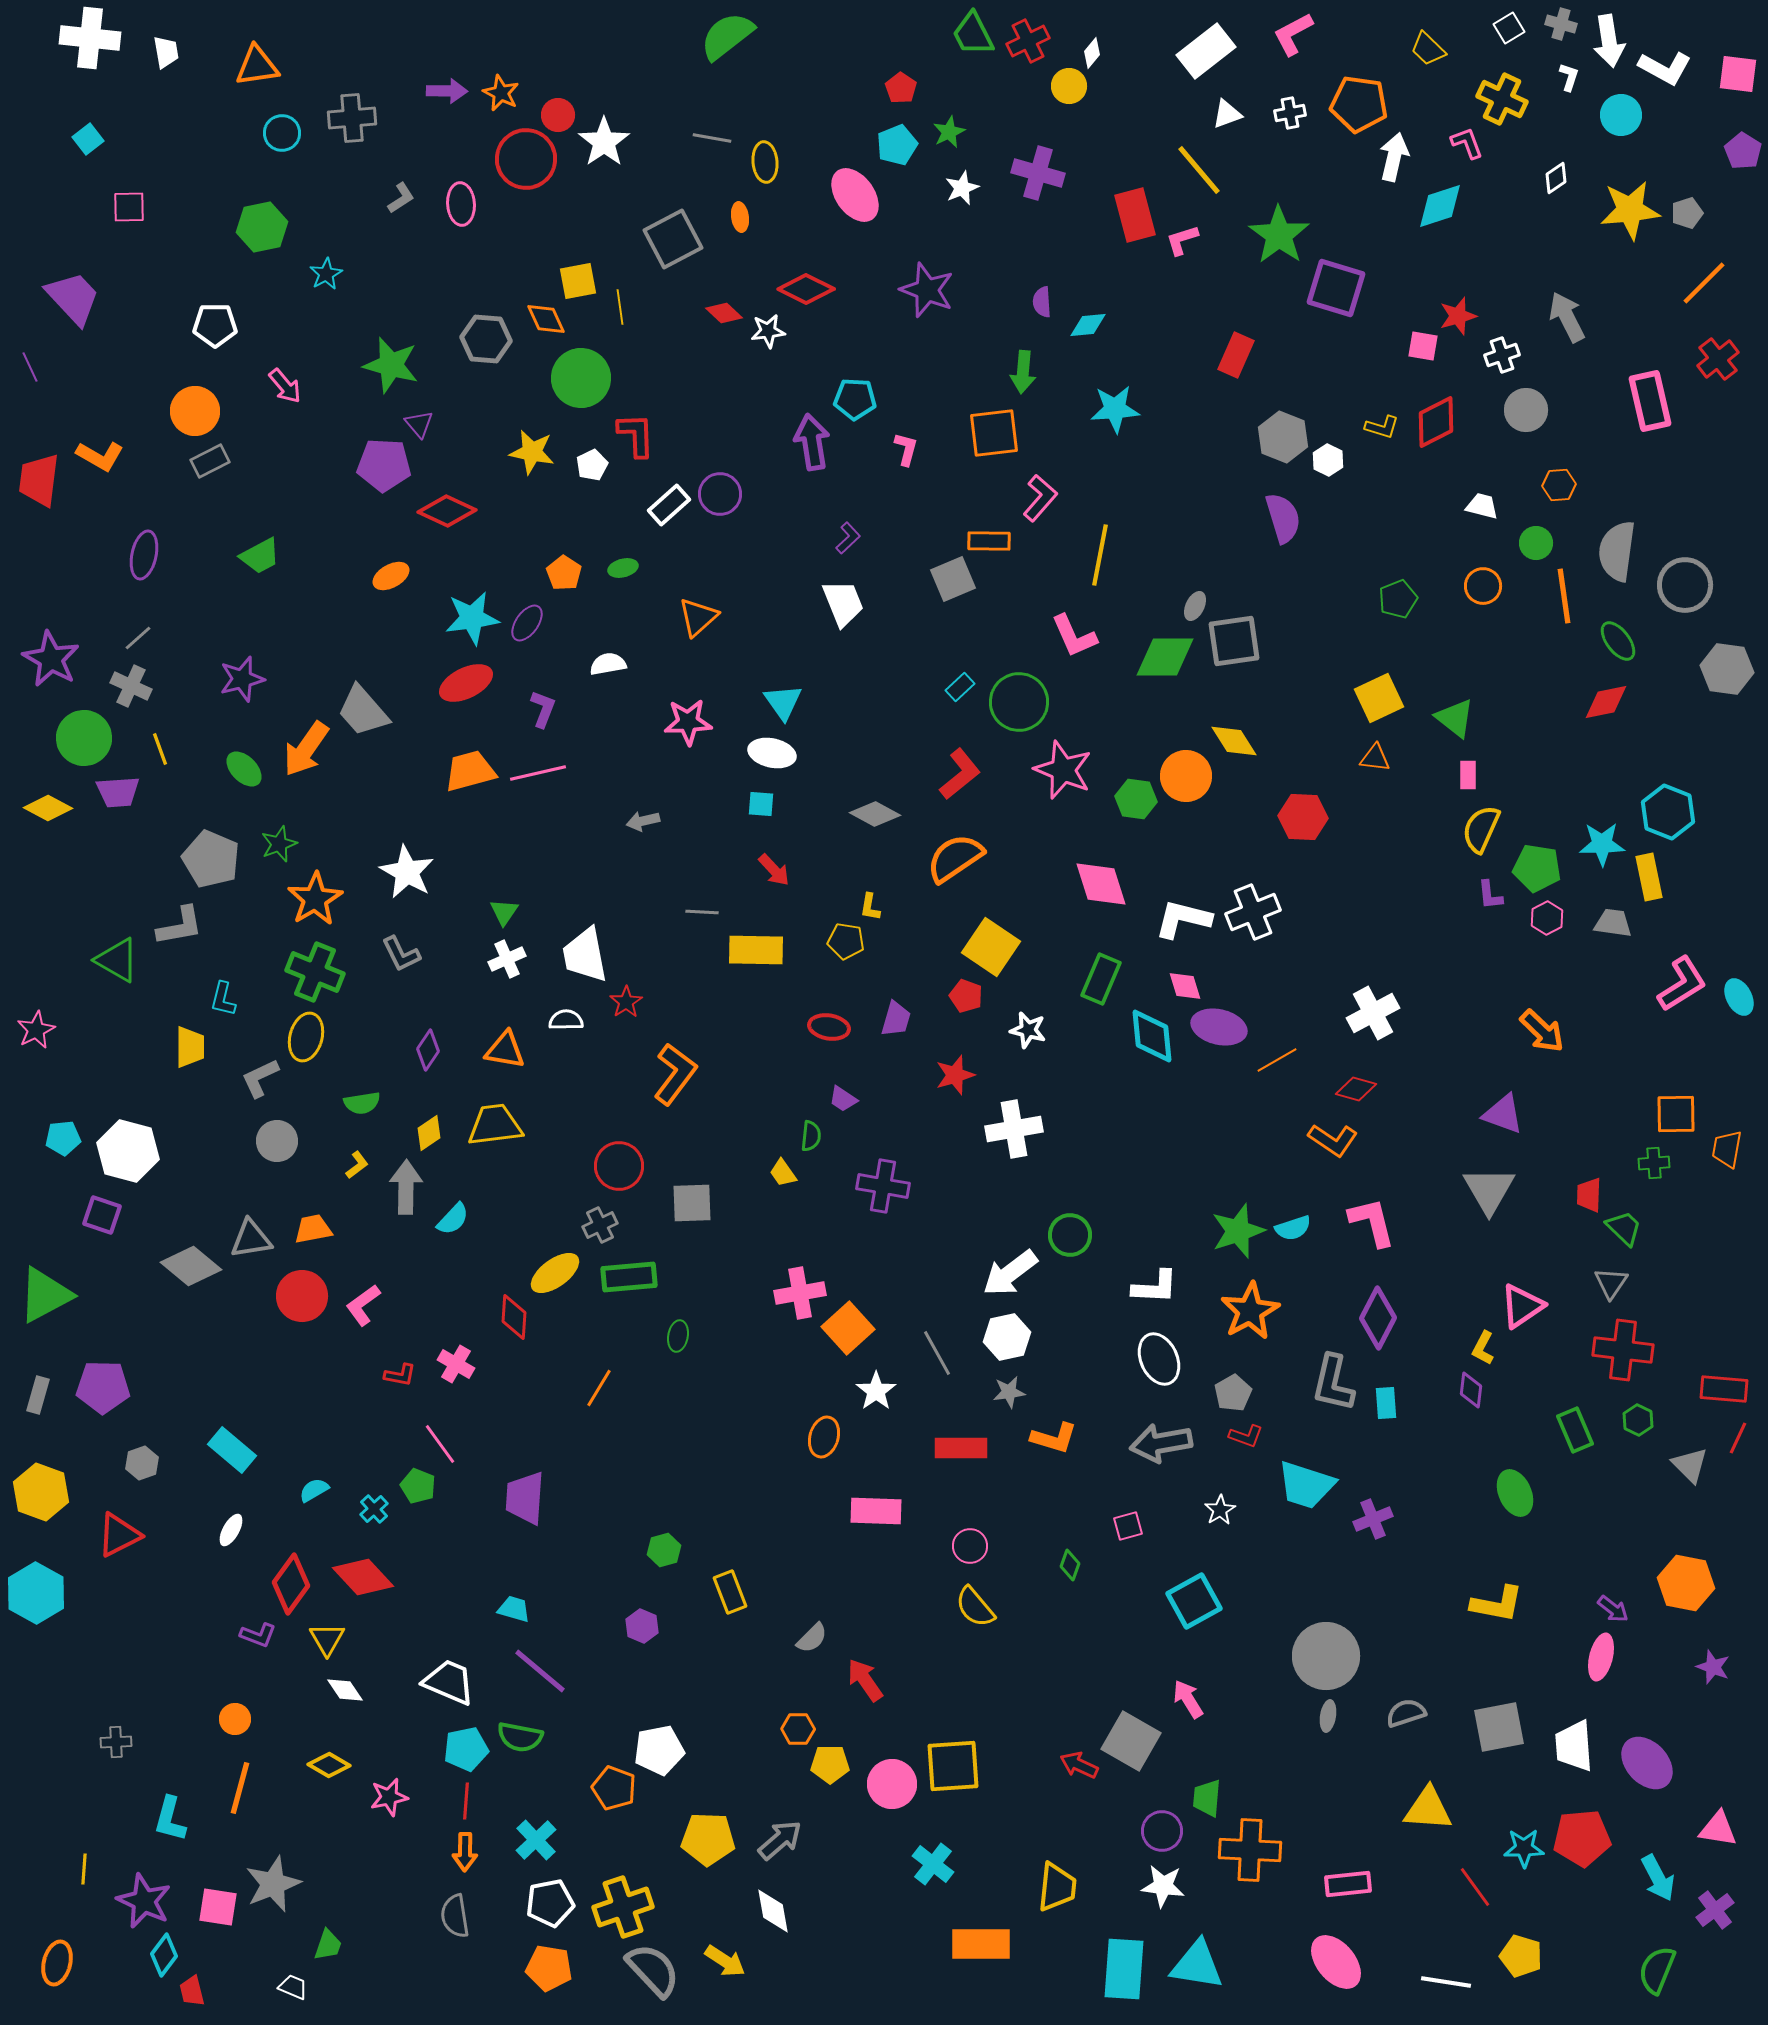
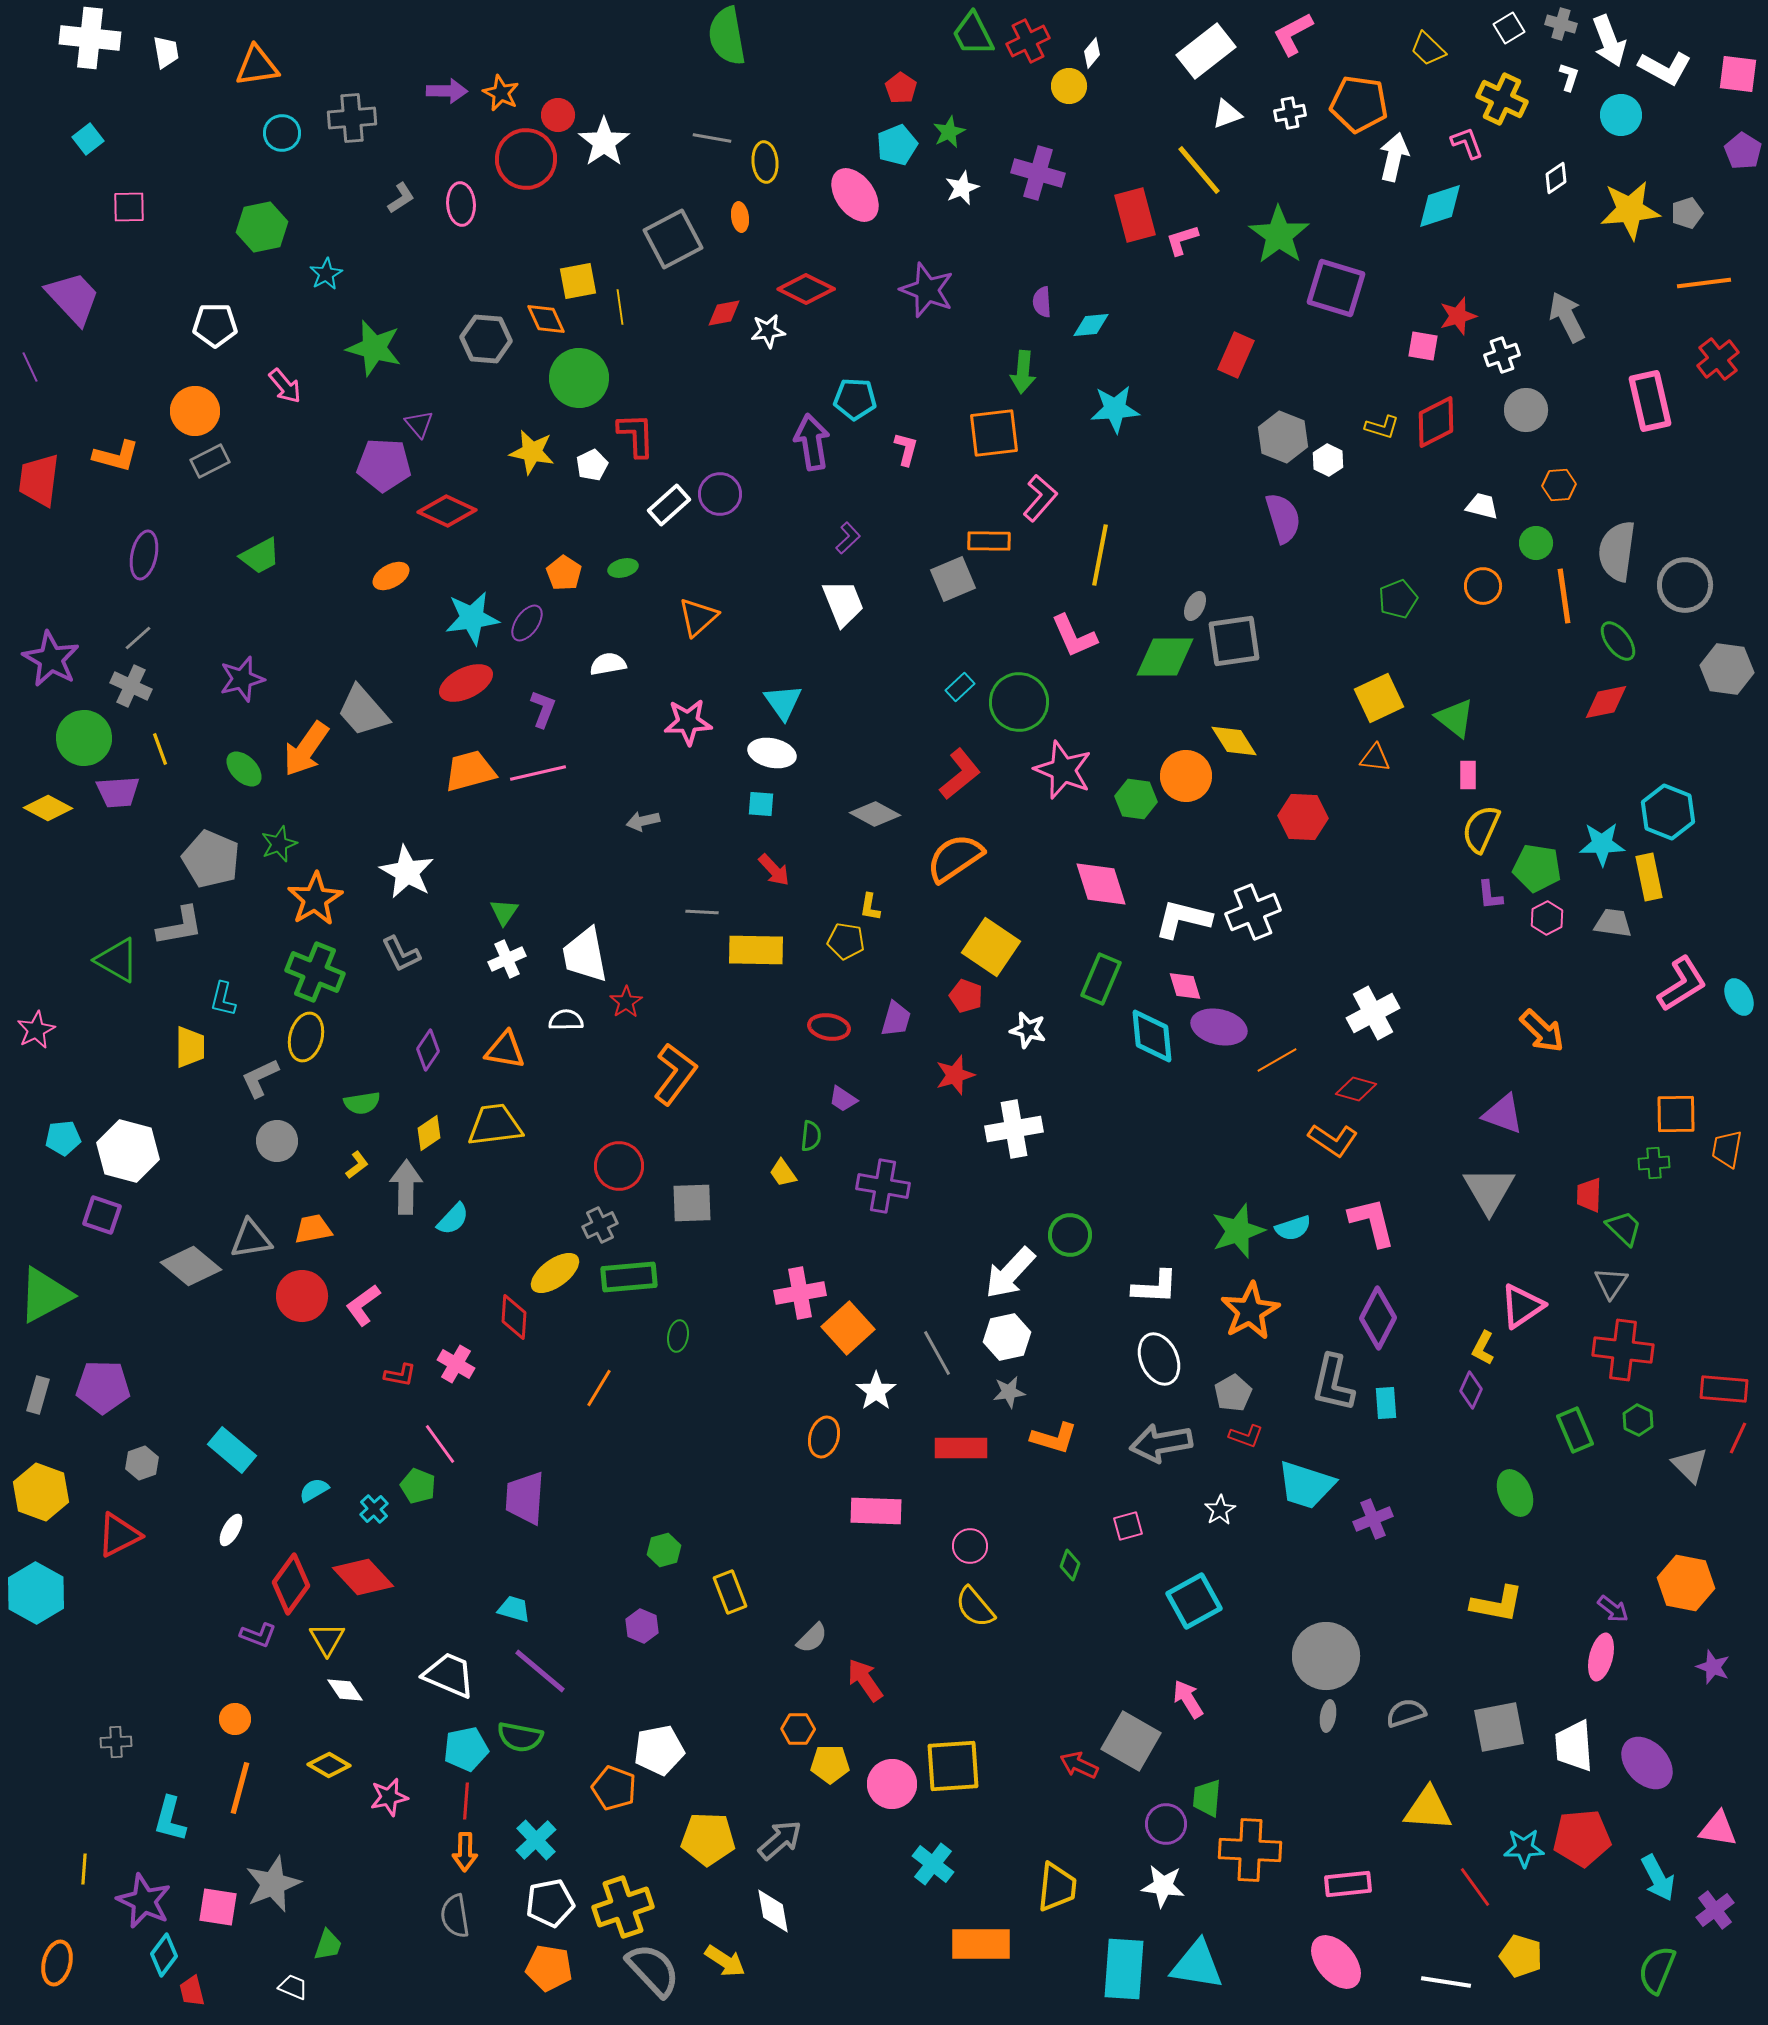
green semicircle at (727, 36): rotated 62 degrees counterclockwise
white arrow at (1609, 41): rotated 12 degrees counterclockwise
orange line at (1704, 283): rotated 38 degrees clockwise
red diamond at (724, 313): rotated 54 degrees counterclockwise
cyan diamond at (1088, 325): moved 3 px right
green star at (391, 365): moved 17 px left, 17 px up
green circle at (581, 378): moved 2 px left
orange L-shape at (100, 456): moved 16 px right; rotated 15 degrees counterclockwise
white arrow at (1010, 1273): rotated 10 degrees counterclockwise
purple diamond at (1471, 1390): rotated 18 degrees clockwise
white trapezoid at (449, 1682): moved 7 px up
purple circle at (1162, 1831): moved 4 px right, 7 px up
